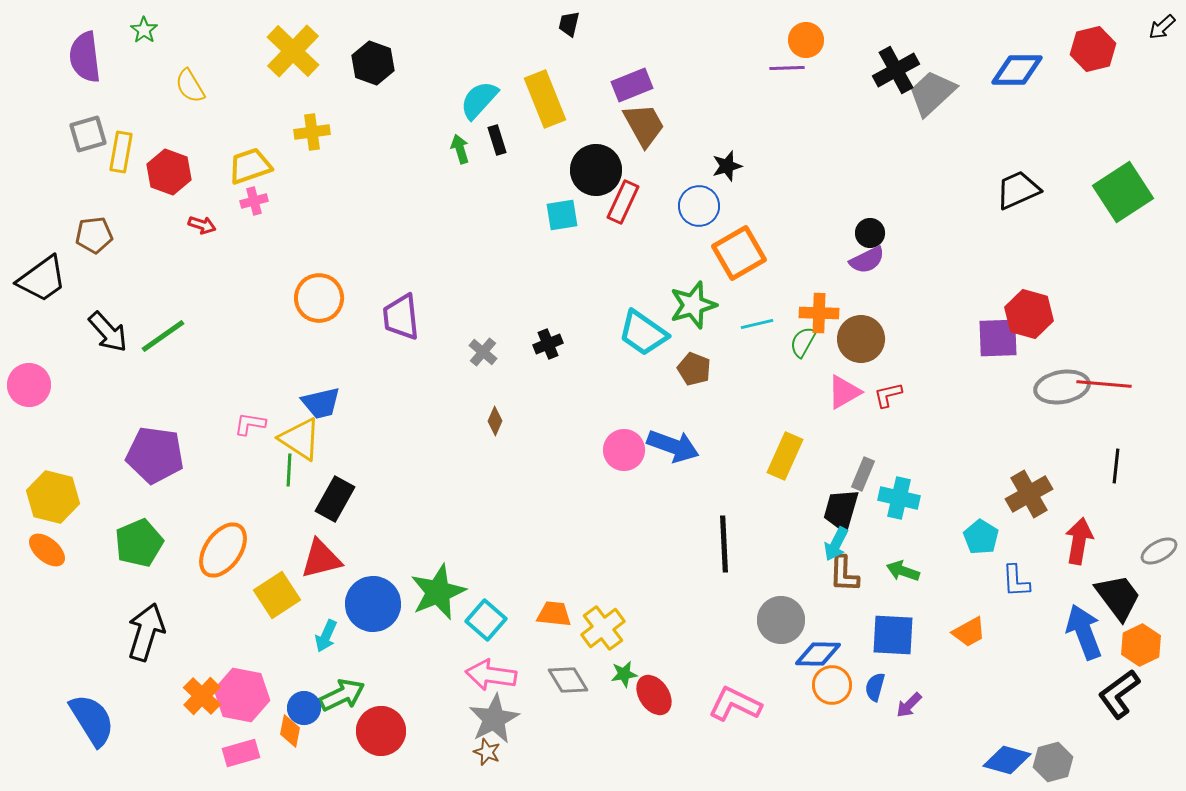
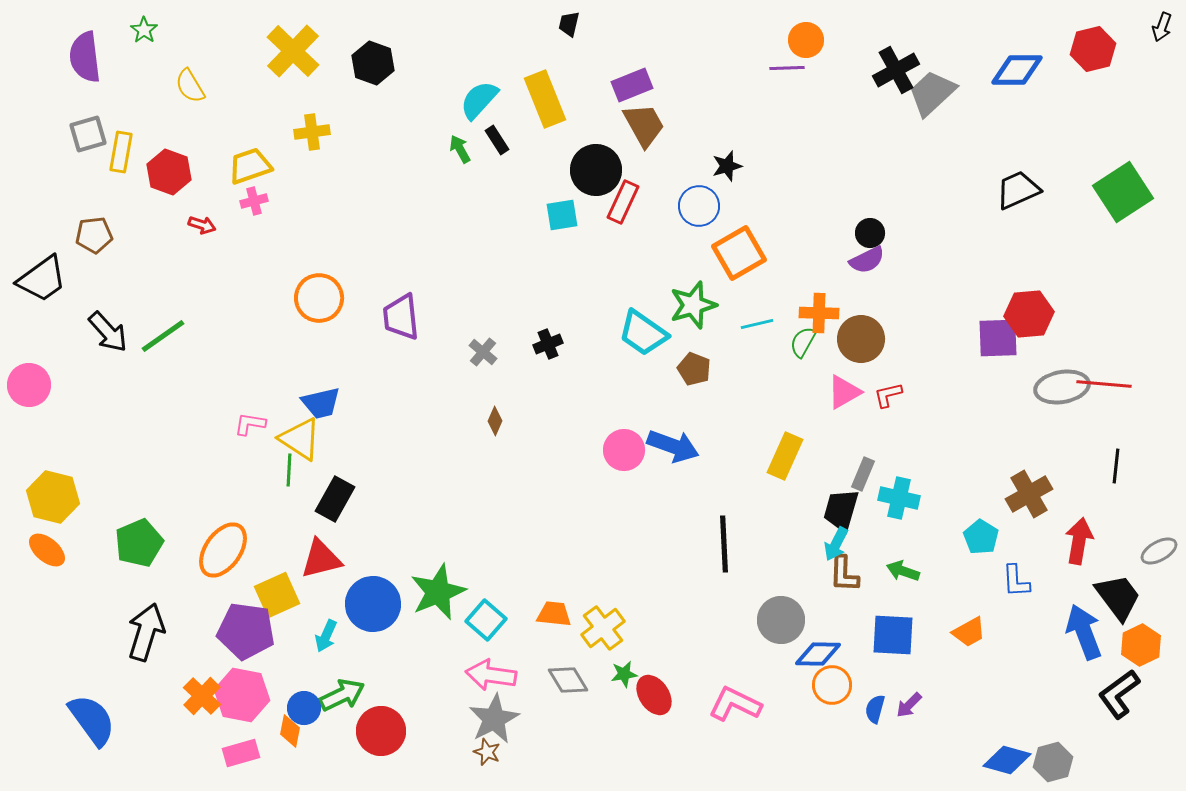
black arrow at (1162, 27): rotated 28 degrees counterclockwise
black rectangle at (497, 140): rotated 16 degrees counterclockwise
green arrow at (460, 149): rotated 12 degrees counterclockwise
red hexagon at (1029, 314): rotated 21 degrees counterclockwise
purple pentagon at (155, 455): moved 91 px right, 176 px down
yellow square at (277, 595): rotated 9 degrees clockwise
blue semicircle at (875, 687): moved 22 px down
blue semicircle at (92, 720): rotated 4 degrees counterclockwise
